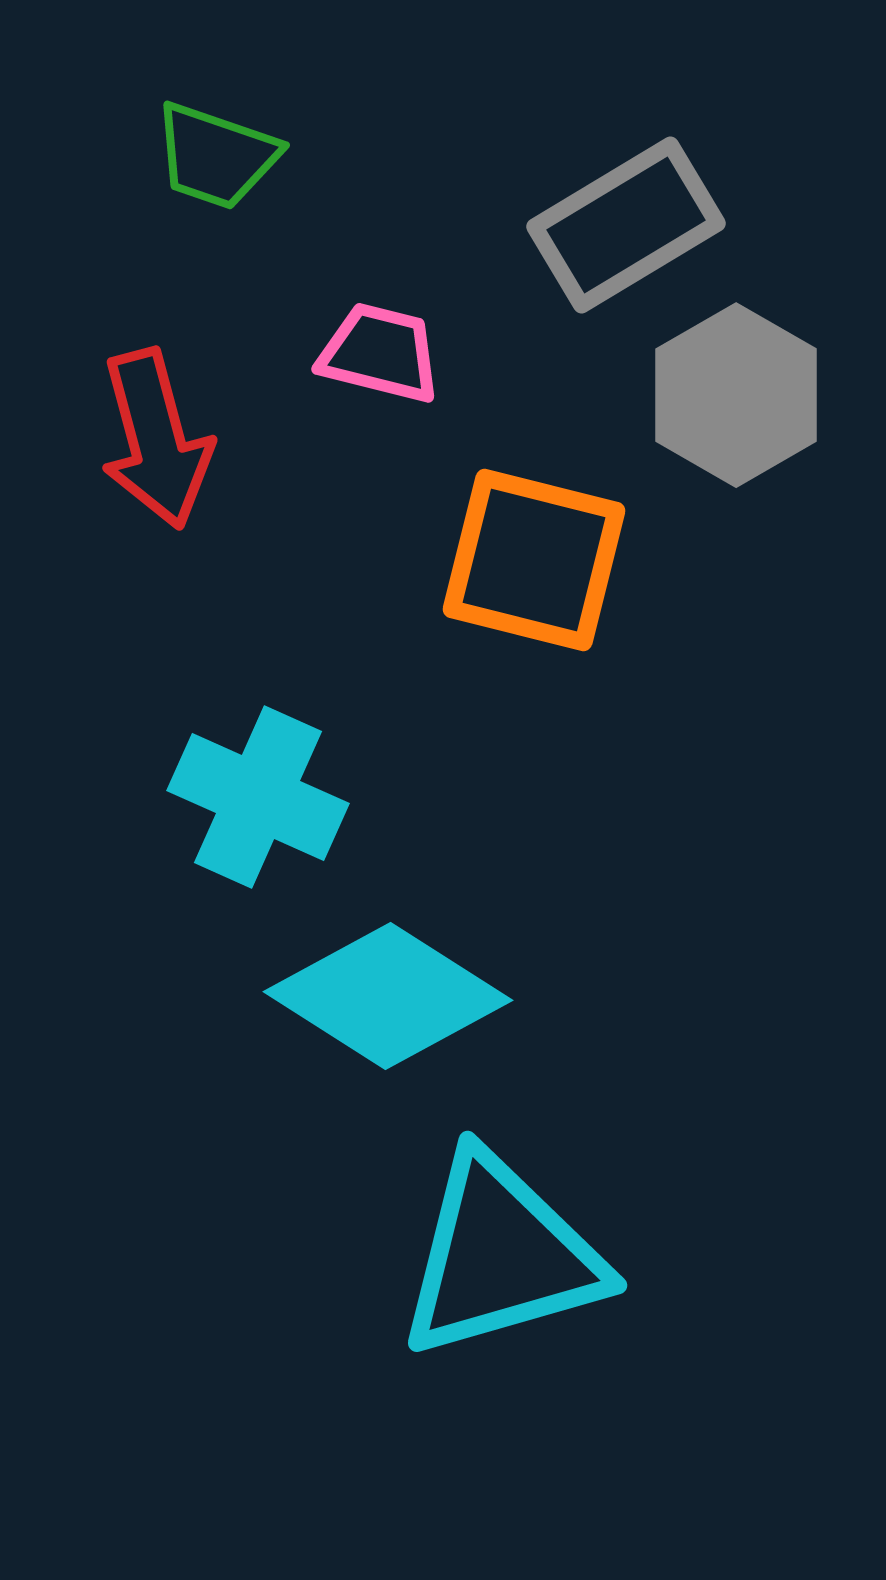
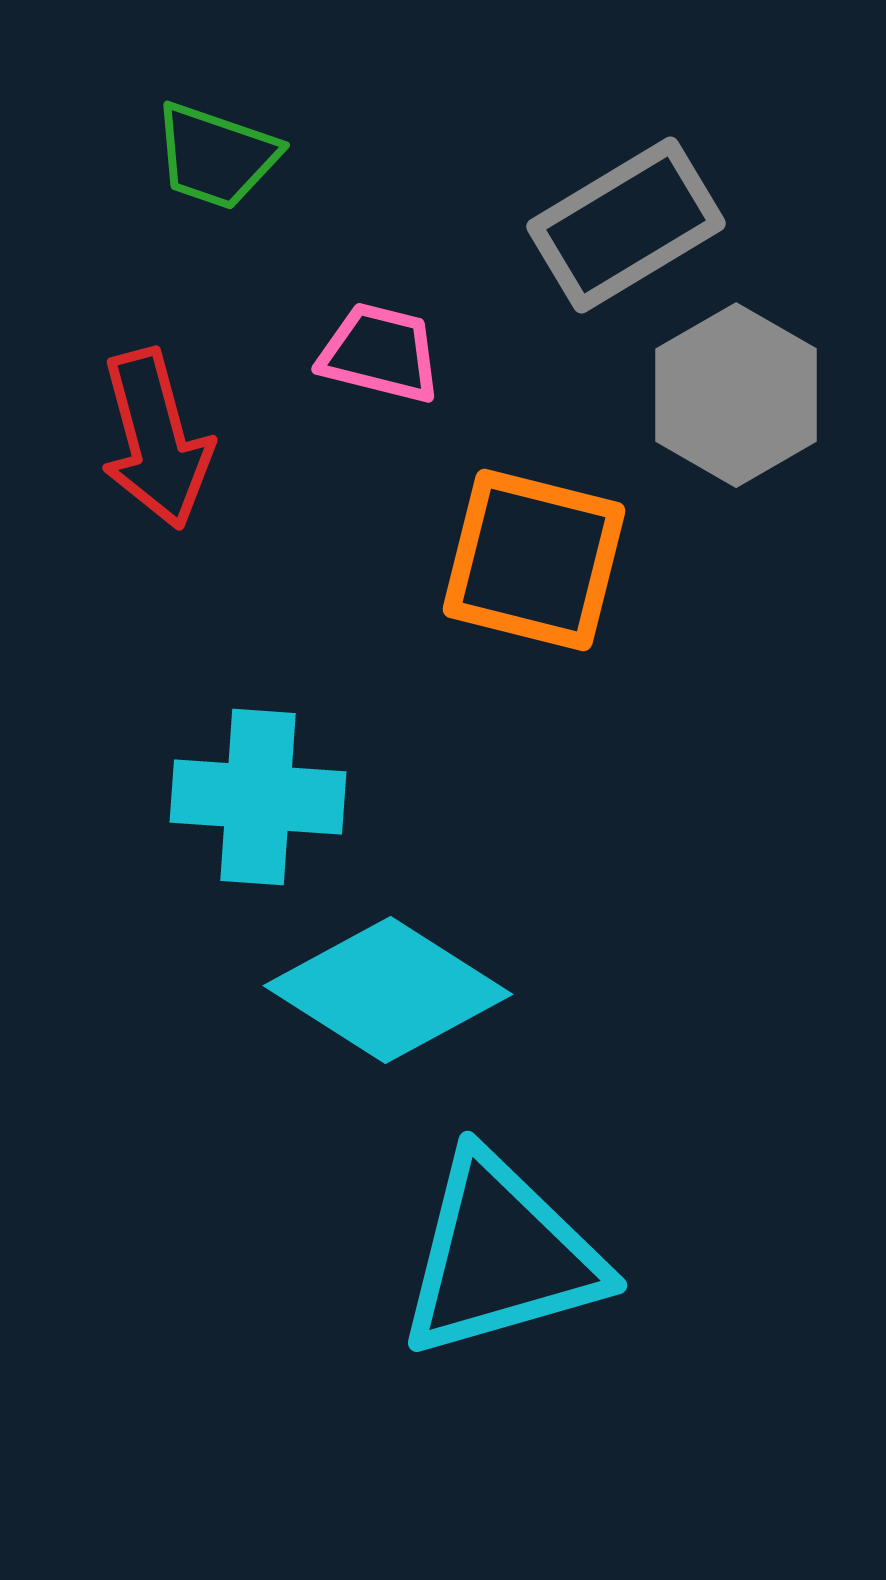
cyan cross: rotated 20 degrees counterclockwise
cyan diamond: moved 6 px up
